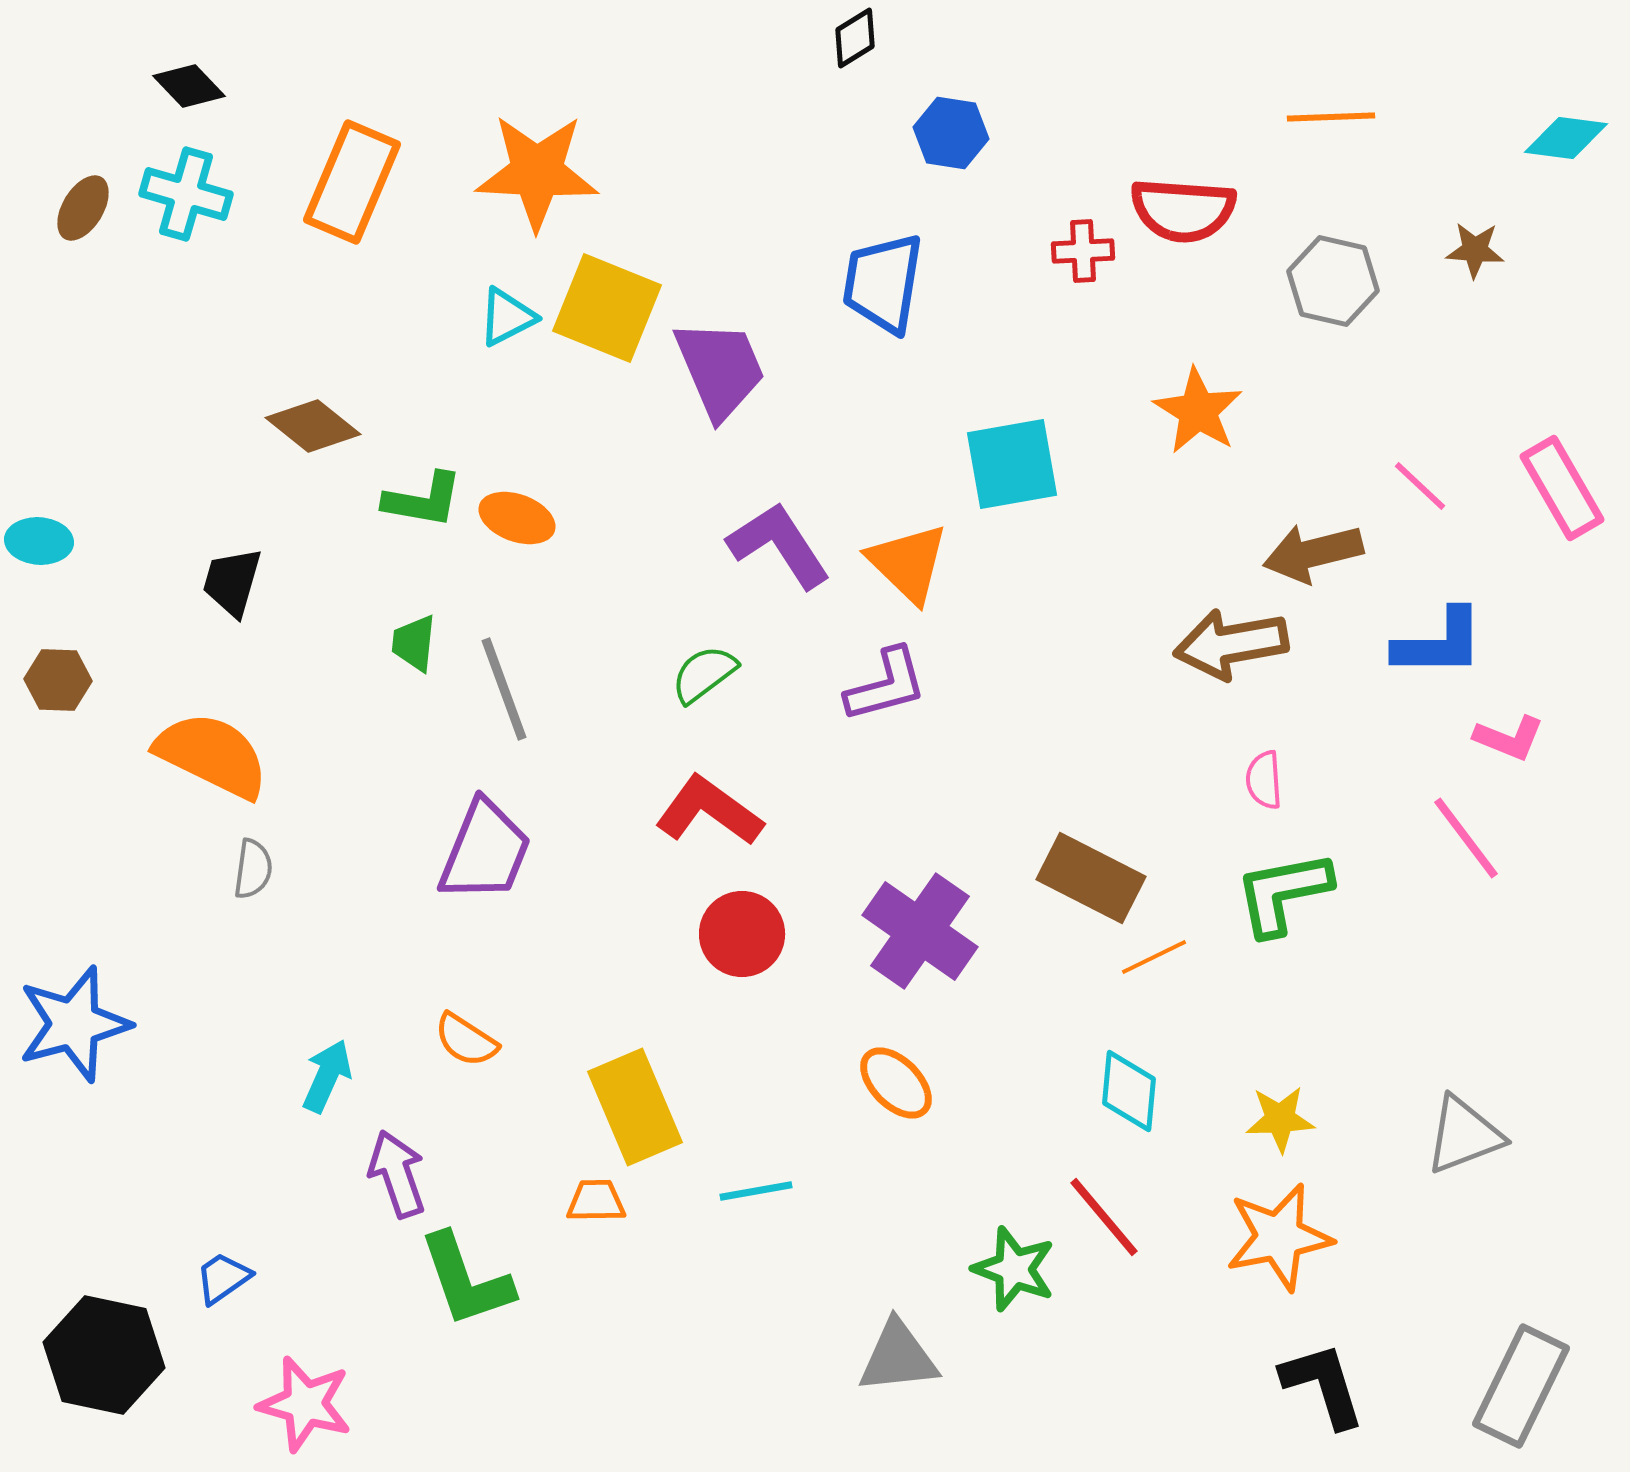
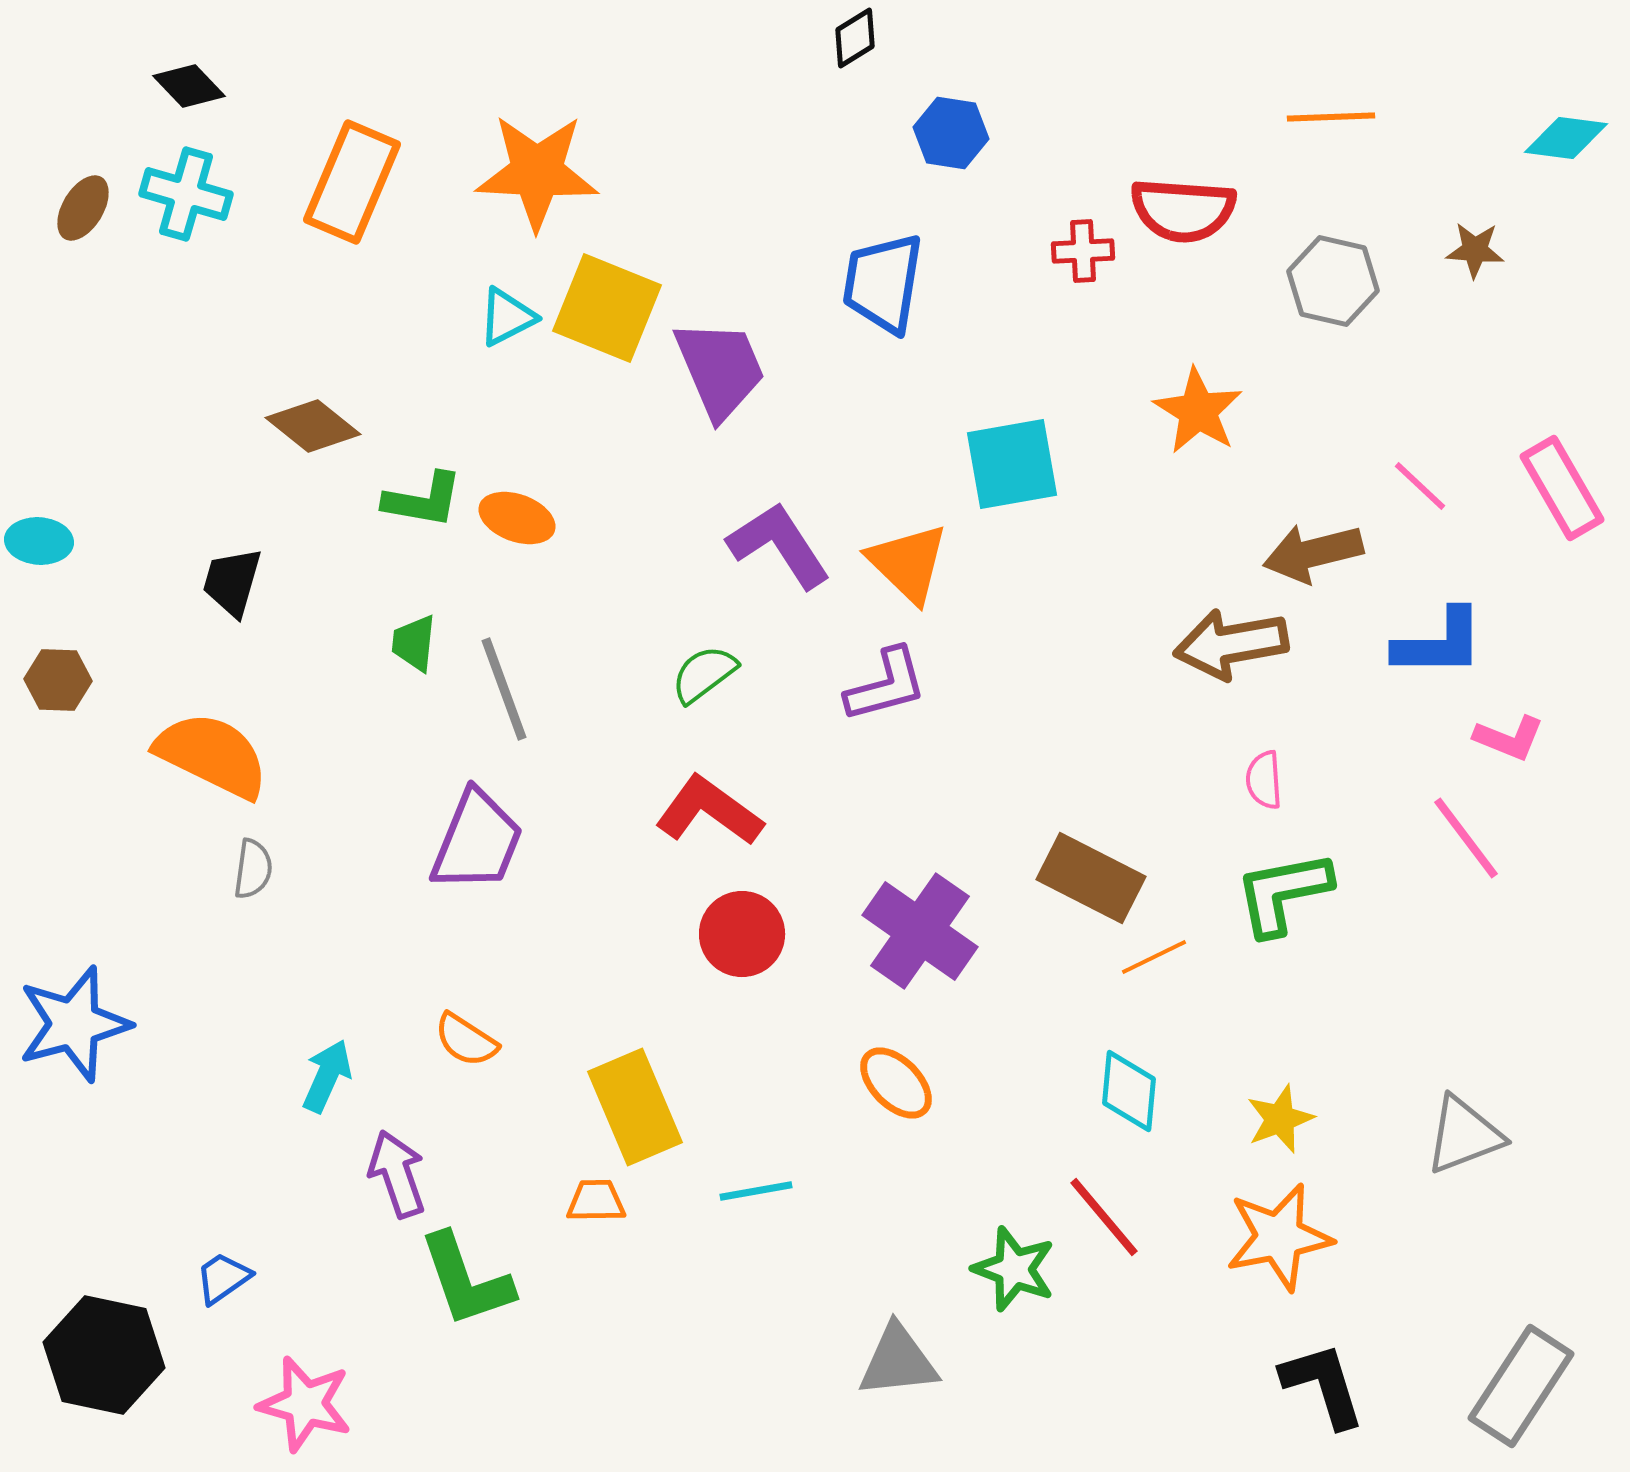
purple trapezoid at (485, 851): moved 8 px left, 10 px up
yellow star at (1280, 1119): rotated 18 degrees counterclockwise
gray triangle at (898, 1357): moved 4 px down
gray rectangle at (1521, 1386): rotated 7 degrees clockwise
